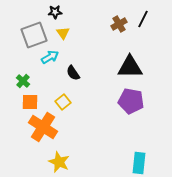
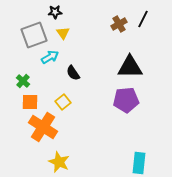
purple pentagon: moved 5 px left, 1 px up; rotated 15 degrees counterclockwise
